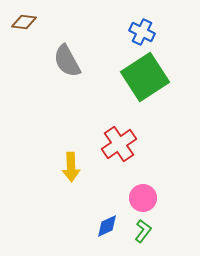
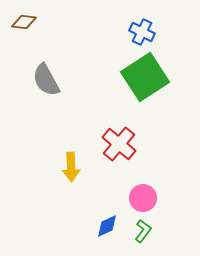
gray semicircle: moved 21 px left, 19 px down
red cross: rotated 16 degrees counterclockwise
